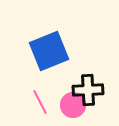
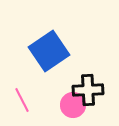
blue square: rotated 12 degrees counterclockwise
pink line: moved 18 px left, 2 px up
